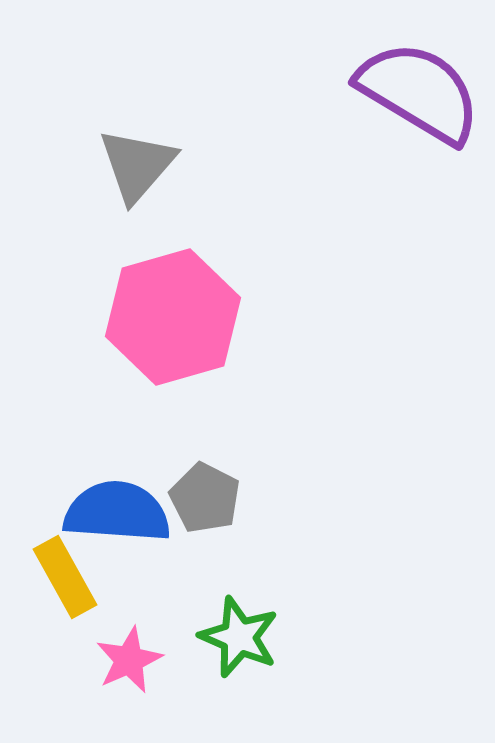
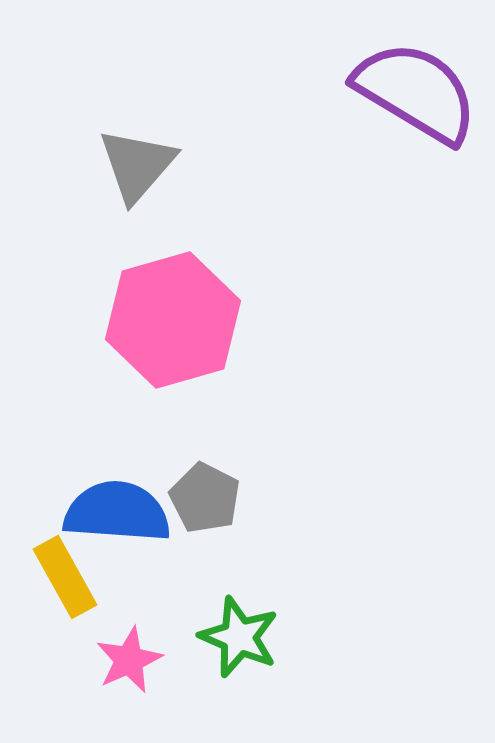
purple semicircle: moved 3 px left
pink hexagon: moved 3 px down
